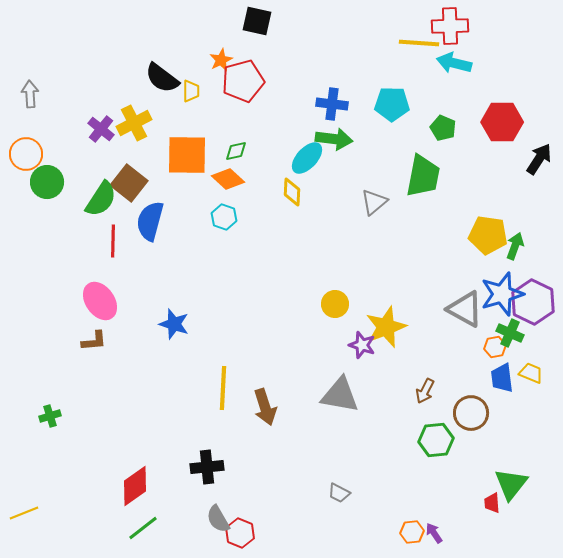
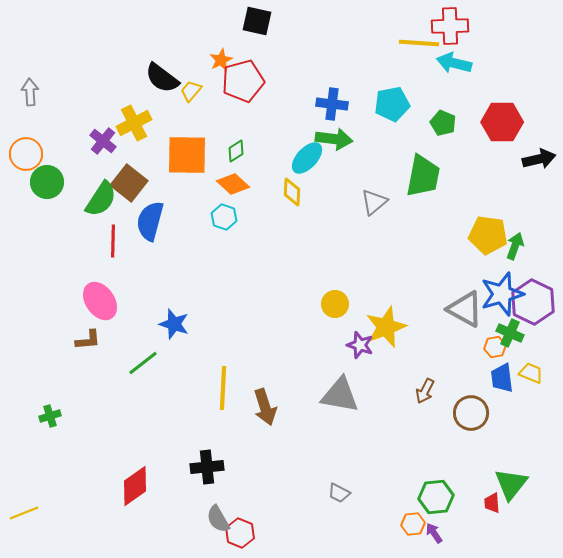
yellow trapezoid at (191, 91): rotated 140 degrees counterclockwise
gray arrow at (30, 94): moved 2 px up
cyan pentagon at (392, 104): rotated 12 degrees counterclockwise
green pentagon at (443, 128): moved 5 px up
purple cross at (101, 129): moved 2 px right, 12 px down
green diamond at (236, 151): rotated 20 degrees counterclockwise
black arrow at (539, 159): rotated 44 degrees clockwise
orange diamond at (228, 179): moved 5 px right, 5 px down
brown L-shape at (94, 341): moved 6 px left, 1 px up
purple star at (362, 345): moved 2 px left
green hexagon at (436, 440): moved 57 px down
green line at (143, 528): moved 165 px up
orange hexagon at (412, 532): moved 1 px right, 8 px up
